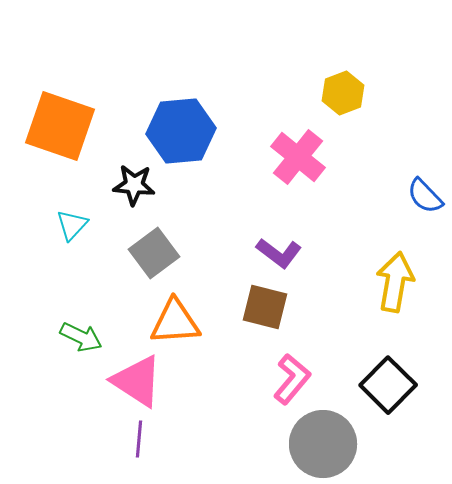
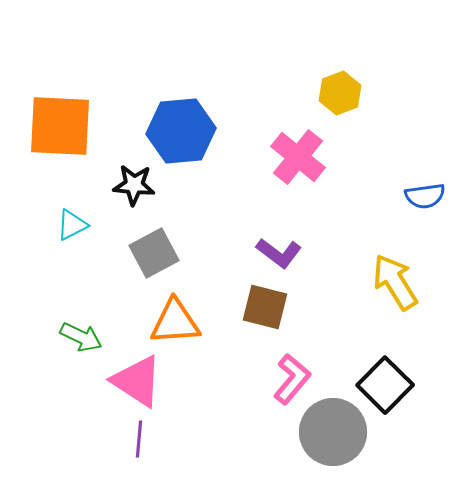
yellow hexagon: moved 3 px left
orange square: rotated 16 degrees counterclockwise
blue semicircle: rotated 54 degrees counterclockwise
cyan triangle: rotated 20 degrees clockwise
gray square: rotated 9 degrees clockwise
yellow arrow: rotated 42 degrees counterclockwise
black square: moved 3 px left
gray circle: moved 10 px right, 12 px up
